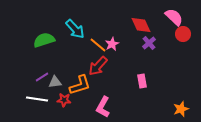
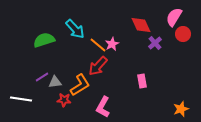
pink semicircle: rotated 102 degrees counterclockwise
purple cross: moved 6 px right
orange L-shape: rotated 15 degrees counterclockwise
white line: moved 16 px left
